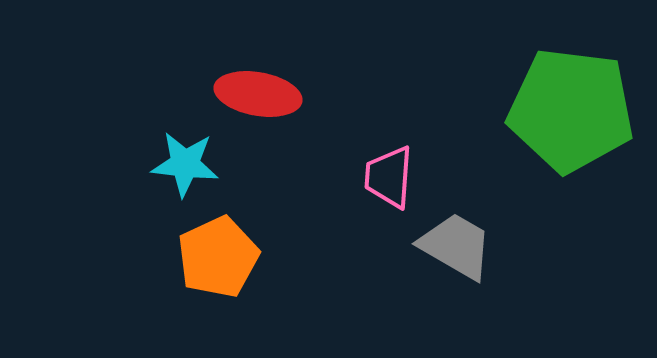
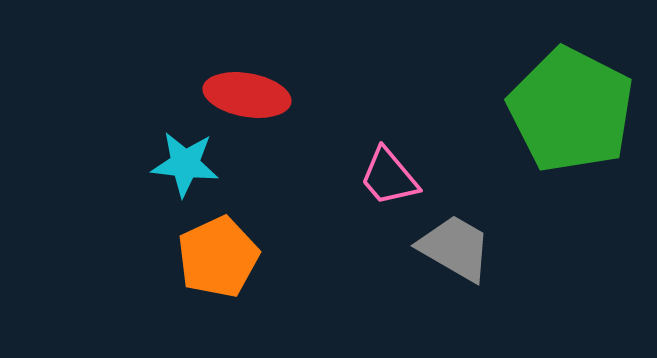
red ellipse: moved 11 px left, 1 px down
green pentagon: rotated 20 degrees clockwise
pink trapezoid: rotated 44 degrees counterclockwise
gray trapezoid: moved 1 px left, 2 px down
